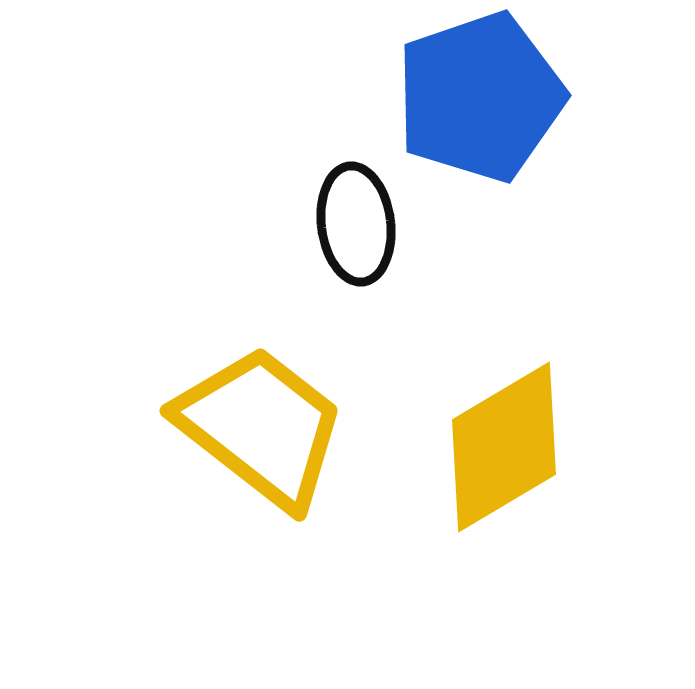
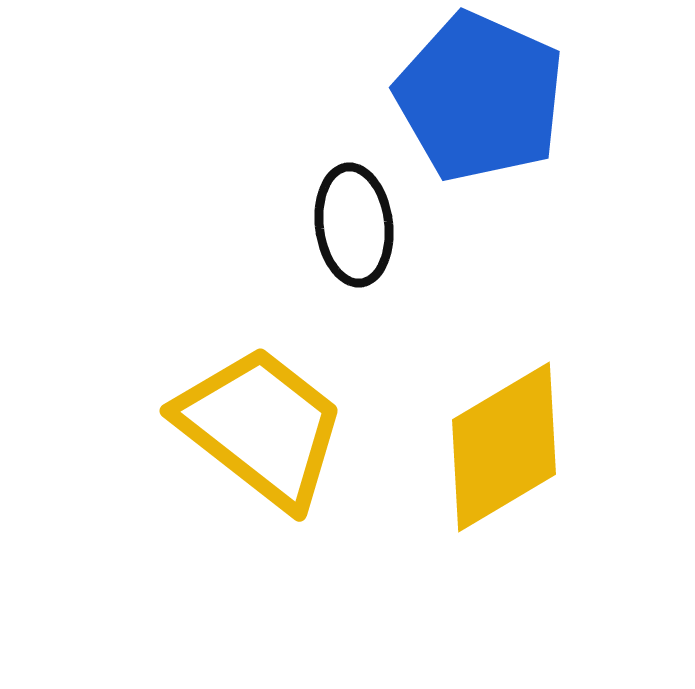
blue pentagon: rotated 29 degrees counterclockwise
black ellipse: moved 2 px left, 1 px down
